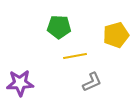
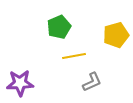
green pentagon: rotated 25 degrees counterclockwise
yellow line: moved 1 px left
